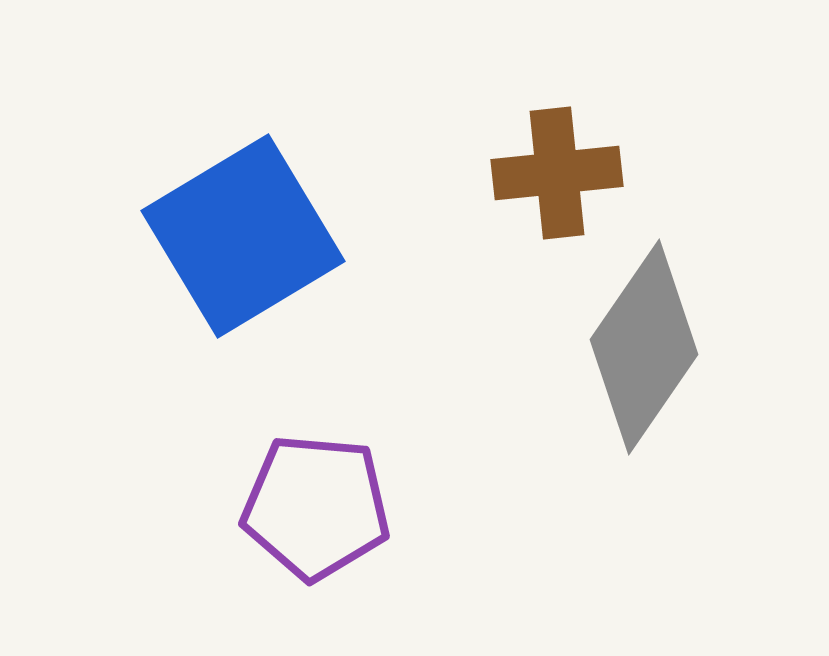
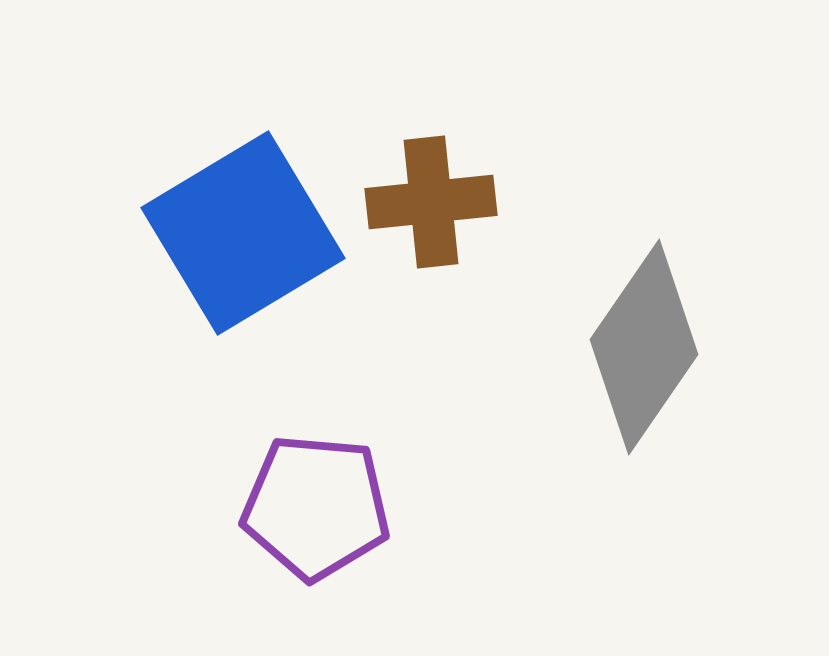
brown cross: moved 126 px left, 29 px down
blue square: moved 3 px up
